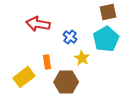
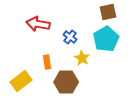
yellow rectangle: moved 3 px left, 4 px down
